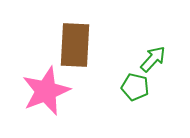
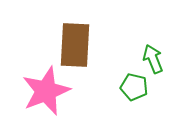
green arrow: rotated 64 degrees counterclockwise
green pentagon: moved 1 px left
